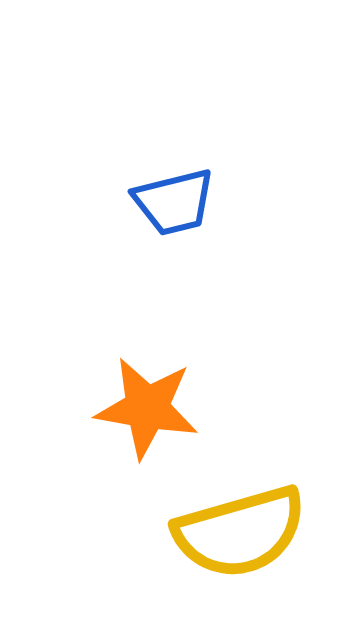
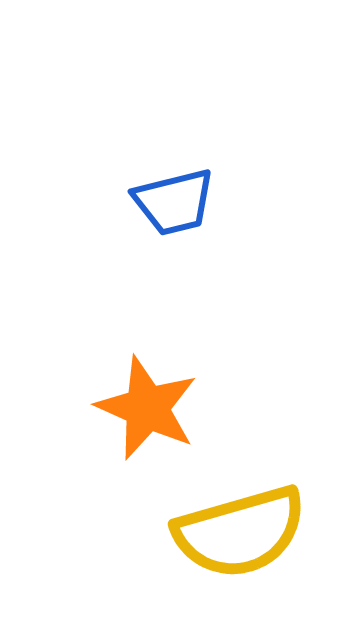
orange star: rotated 14 degrees clockwise
